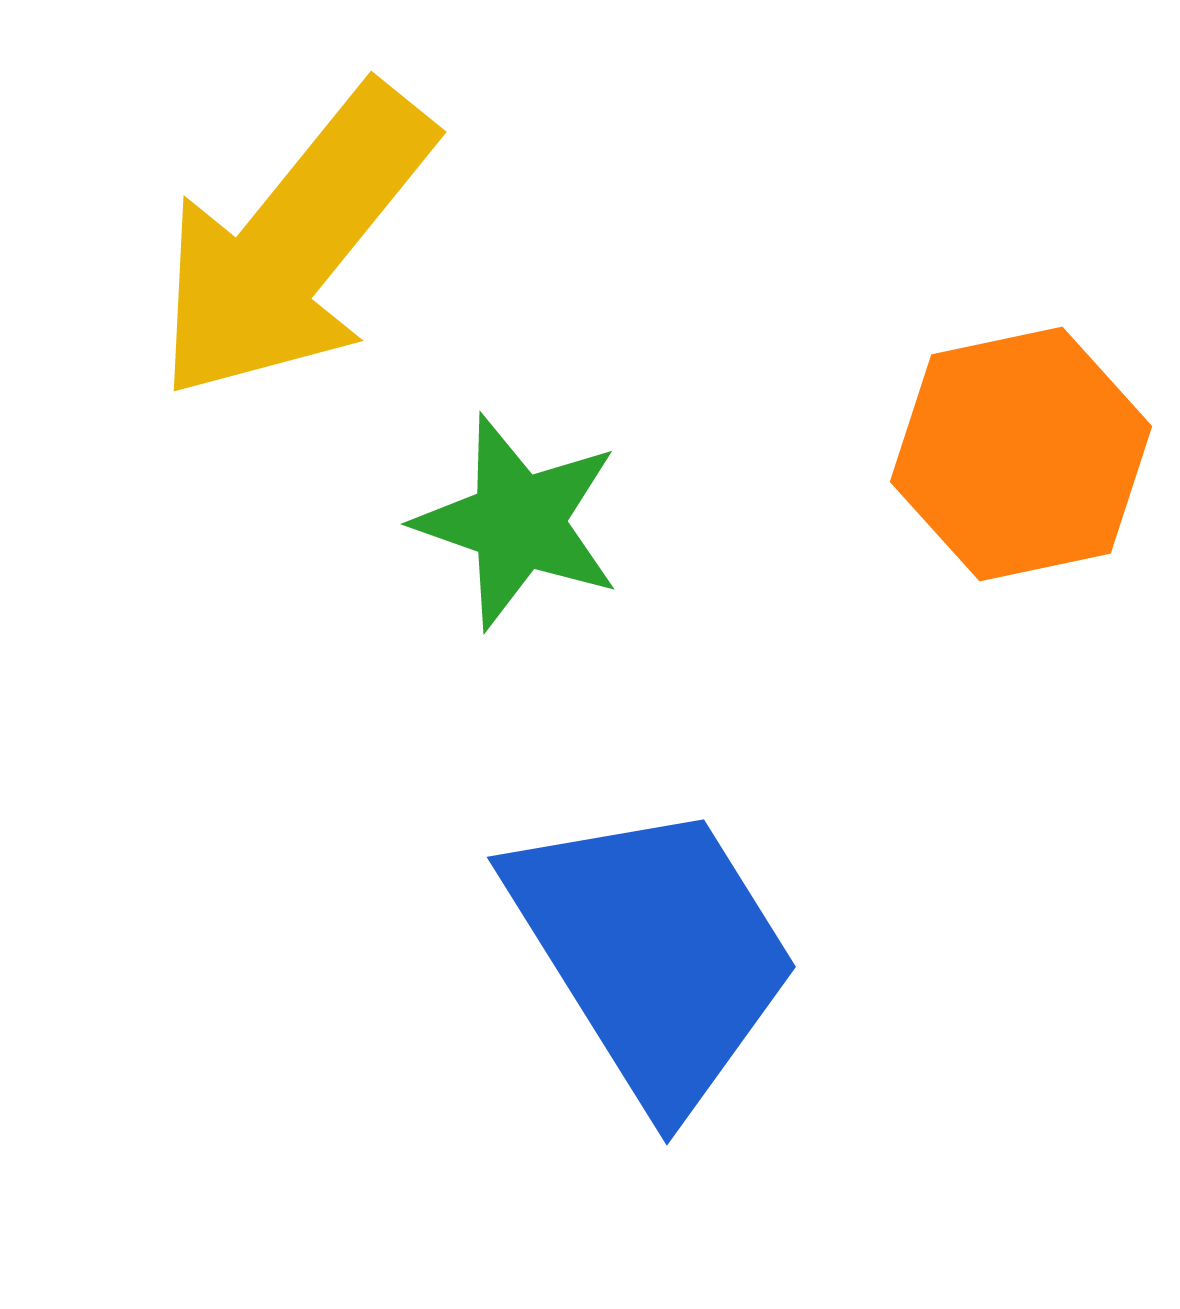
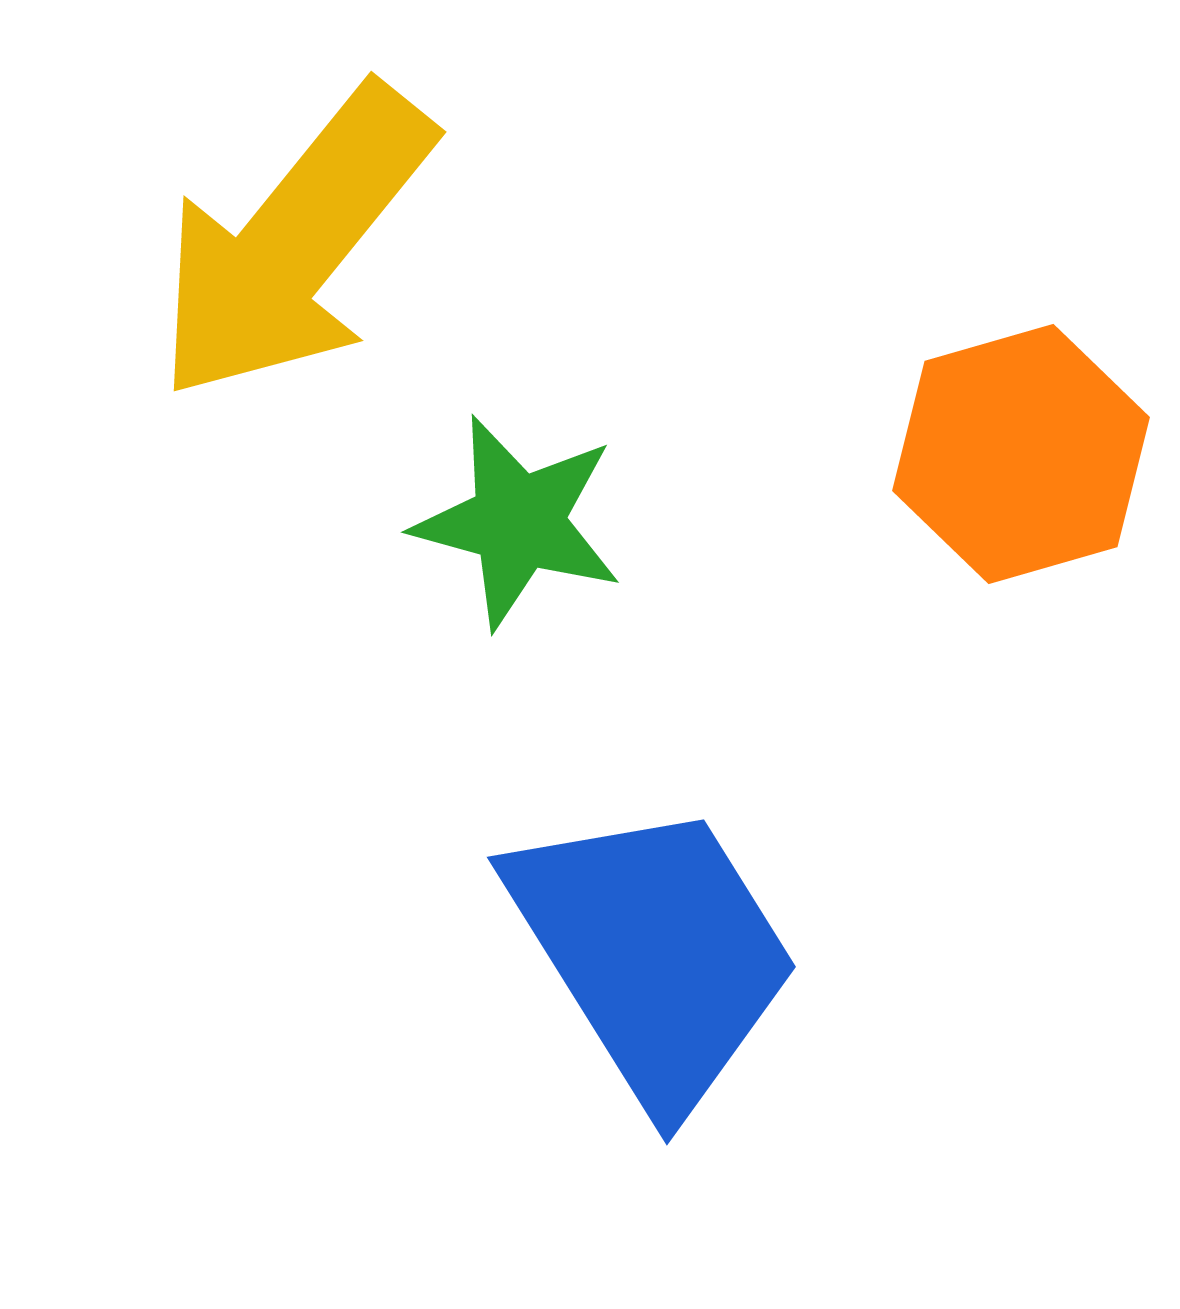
orange hexagon: rotated 4 degrees counterclockwise
green star: rotated 4 degrees counterclockwise
